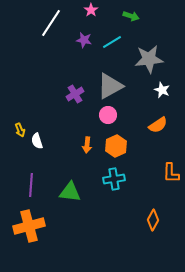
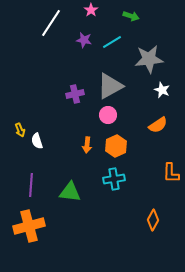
purple cross: rotated 18 degrees clockwise
